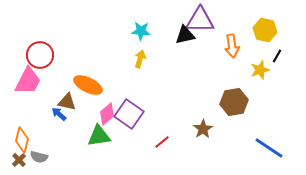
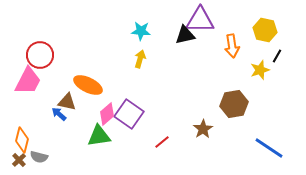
brown hexagon: moved 2 px down
